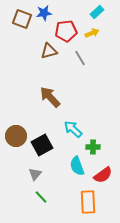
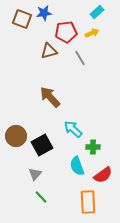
red pentagon: moved 1 px down
